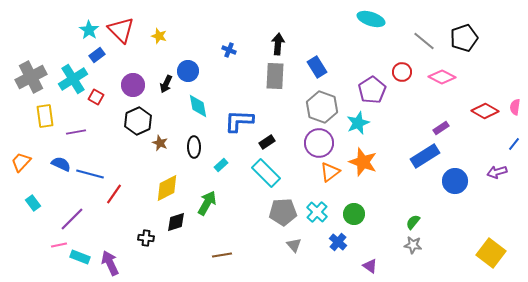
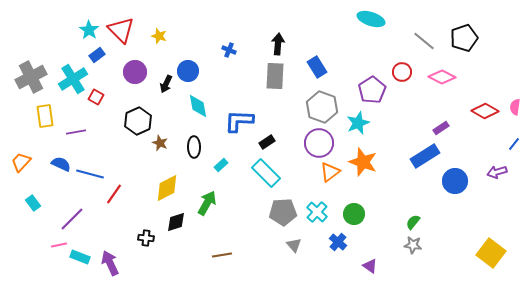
purple circle at (133, 85): moved 2 px right, 13 px up
